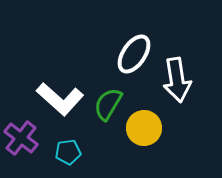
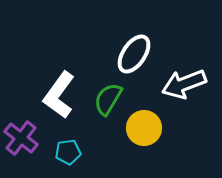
white arrow: moved 7 px right, 4 px down; rotated 78 degrees clockwise
white L-shape: moved 1 px left, 4 px up; rotated 84 degrees clockwise
green semicircle: moved 5 px up
